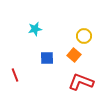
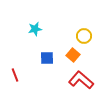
orange square: moved 1 px left
red L-shape: moved 2 px up; rotated 20 degrees clockwise
